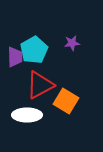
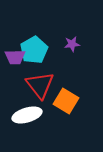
purple star: moved 1 px down
purple trapezoid: rotated 90 degrees clockwise
red triangle: rotated 40 degrees counterclockwise
white ellipse: rotated 16 degrees counterclockwise
